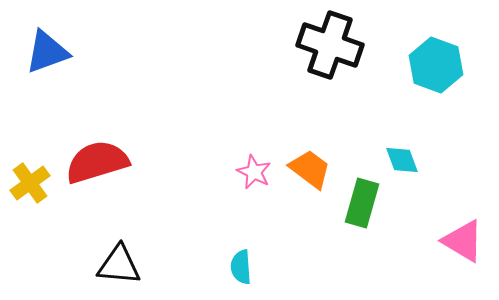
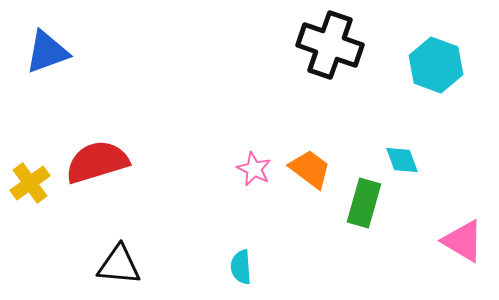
pink star: moved 3 px up
green rectangle: moved 2 px right
